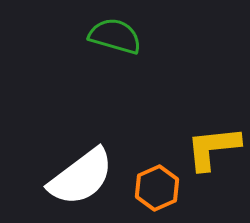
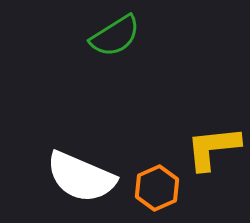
green semicircle: rotated 132 degrees clockwise
white semicircle: rotated 60 degrees clockwise
